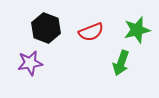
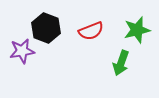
red semicircle: moved 1 px up
purple star: moved 8 px left, 12 px up
